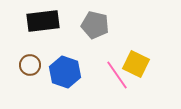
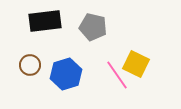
black rectangle: moved 2 px right
gray pentagon: moved 2 px left, 2 px down
blue hexagon: moved 1 px right, 2 px down; rotated 24 degrees clockwise
